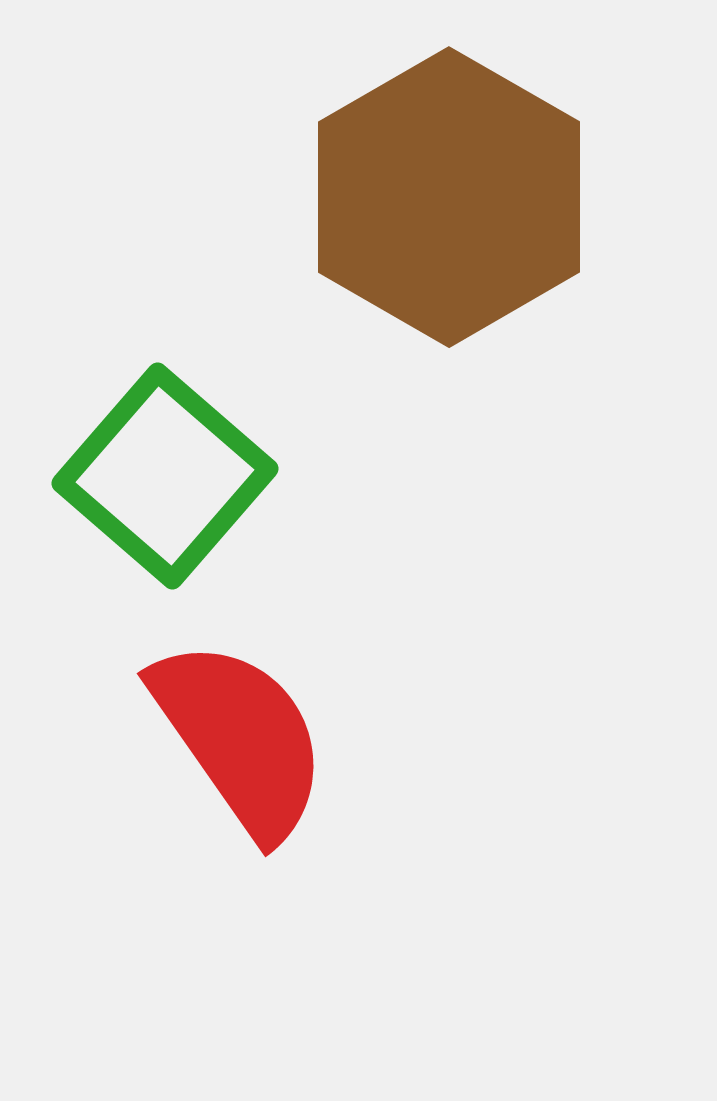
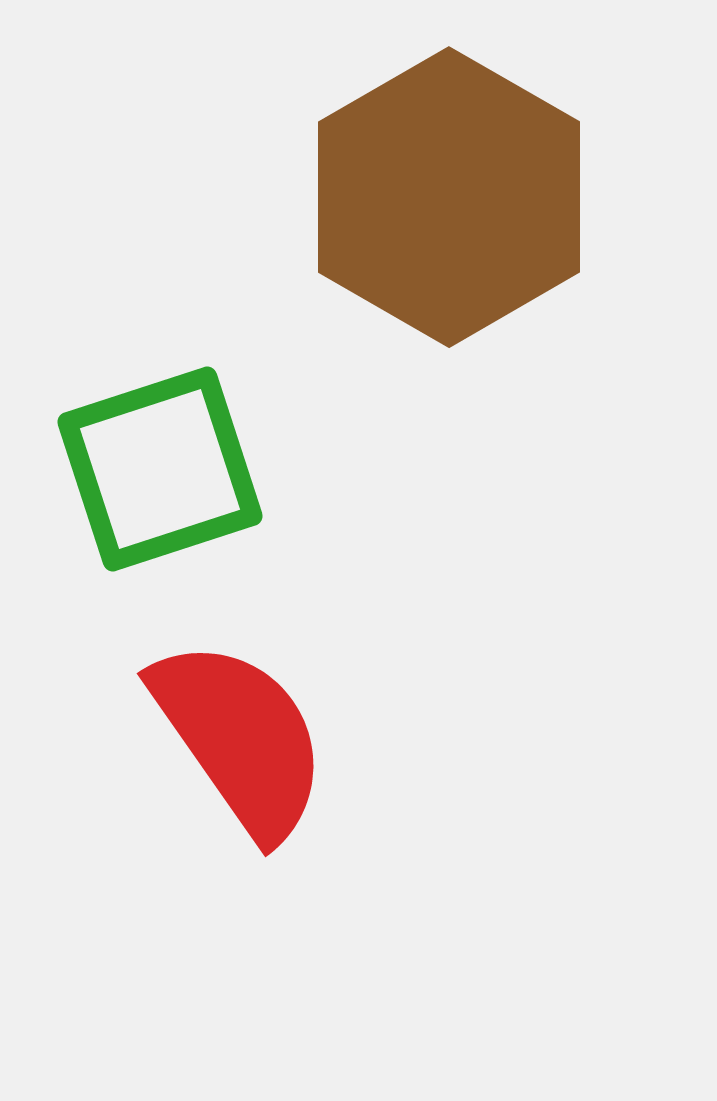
green square: moved 5 px left, 7 px up; rotated 31 degrees clockwise
